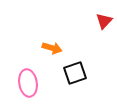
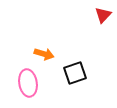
red triangle: moved 1 px left, 6 px up
orange arrow: moved 8 px left, 6 px down
